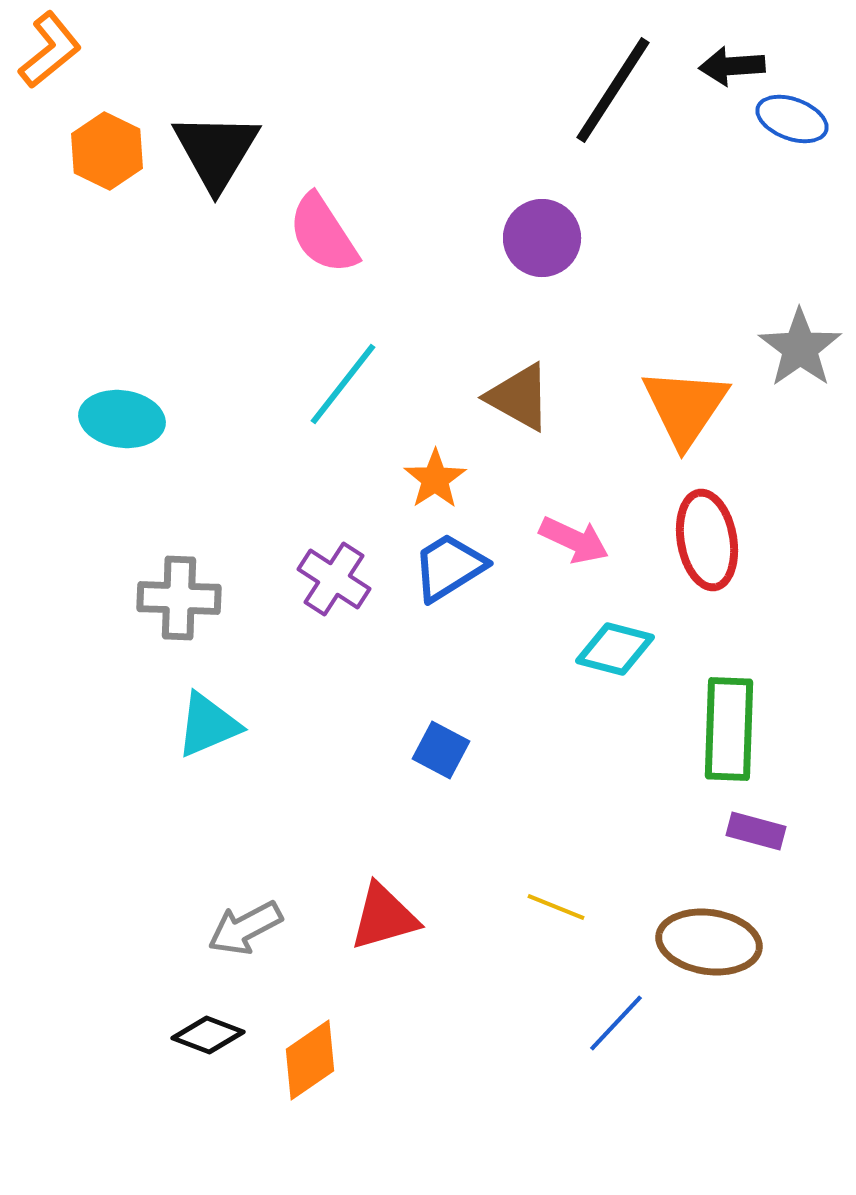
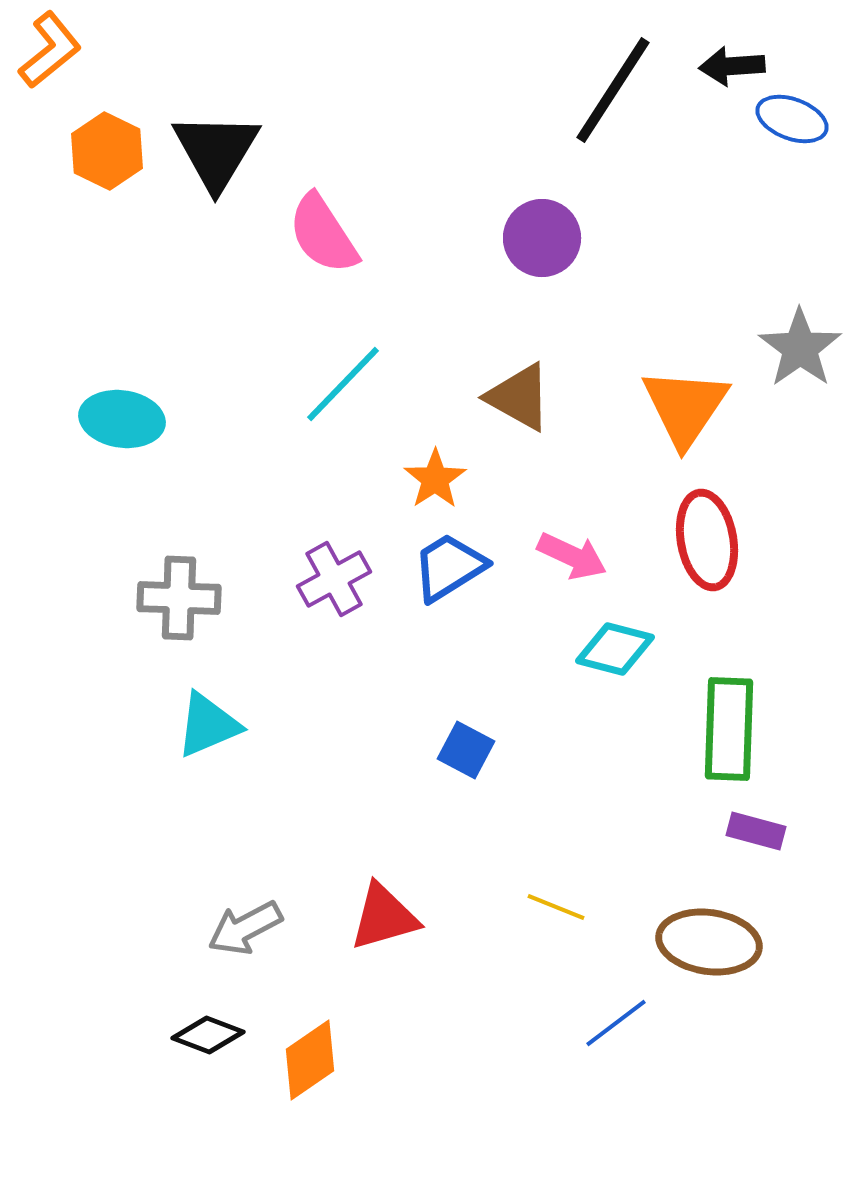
cyan line: rotated 6 degrees clockwise
pink arrow: moved 2 px left, 16 px down
purple cross: rotated 28 degrees clockwise
blue square: moved 25 px right
blue line: rotated 10 degrees clockwise
